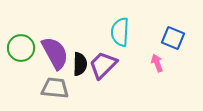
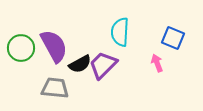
purple semicircle: moved 1 px left, 7 px up
black semicircle: rotated 60 degrees clockwise
